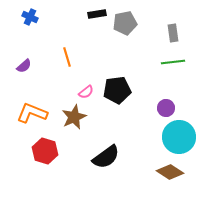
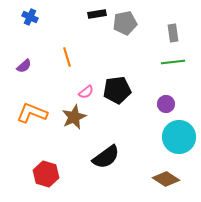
purple circle: moved 4 px up
red hexagon: moved 1 px right, 23 px down
brown diamond: moved 4 px left, 7 px down
